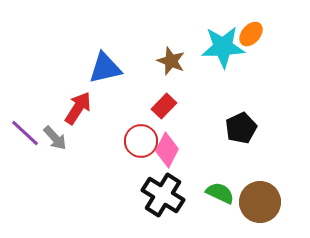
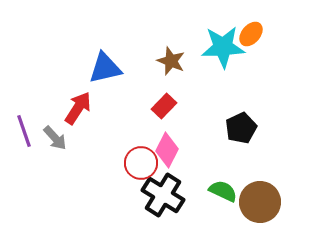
purple line: moved 1 px left, 2 px up; rotated 28 degrees clockwise
red circle: moved 22 px down
green semicircle: moved 3 px right, 2 px up
